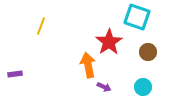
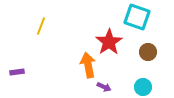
purple rectangle: moved 2 px right, 2 px up
